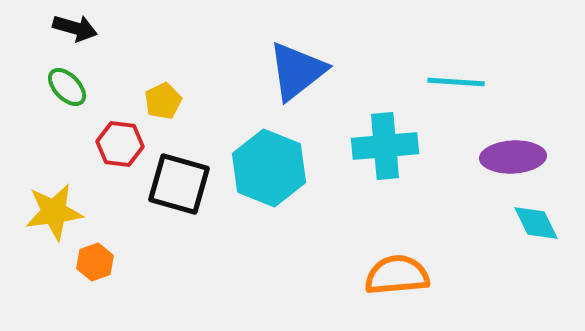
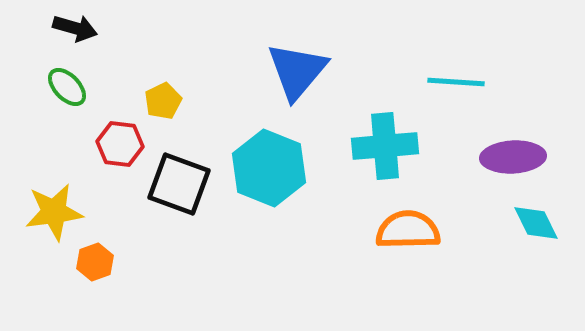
blue triangle: rotated 12 degrees counterclockwise
black square: rotated 4 degrees clockwise
orange semicircle: moved 11 px right, 45 px up; rotated 4 degrees clockwise
